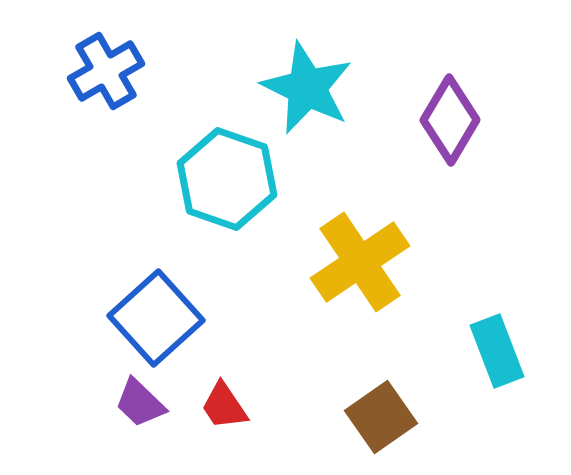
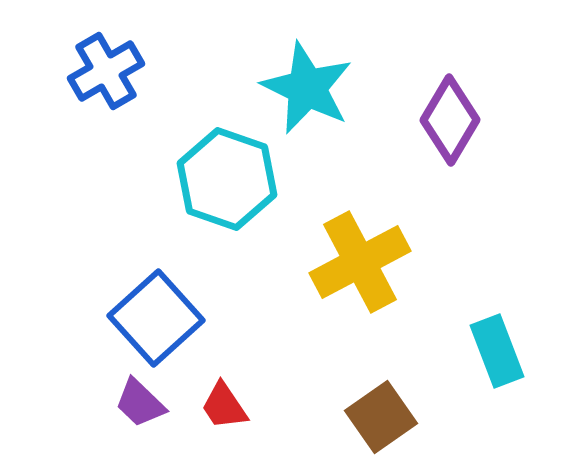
yellow cross: rotated 6 degrees clockwise
